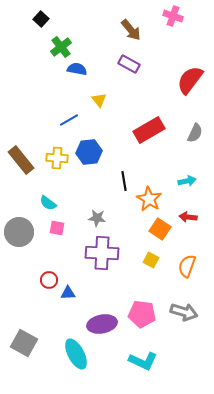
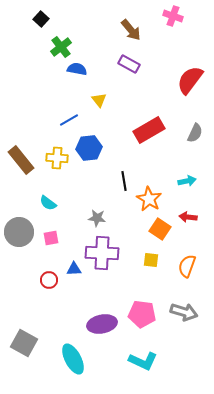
blue hexagon: moved 4 px up
pink square: moved 6 px left, 10 px down; rotated 21 degrees counterclockwise
yellow square: rotated 21 degrees counterclockwise
blue triangle: moved 6 px right, 24 px up
cyan ellipse: moved 3 px left, 5 px down
